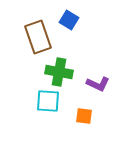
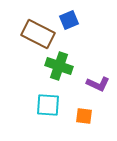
blue square: rotated 36 degrees clockwise
brown rectangle: moved 3 px up; rotated 44 degrees counterclockwise
green cross: moved 6 px up; rotated 8 degrees clockwise
cyan square: moved 4 px down
